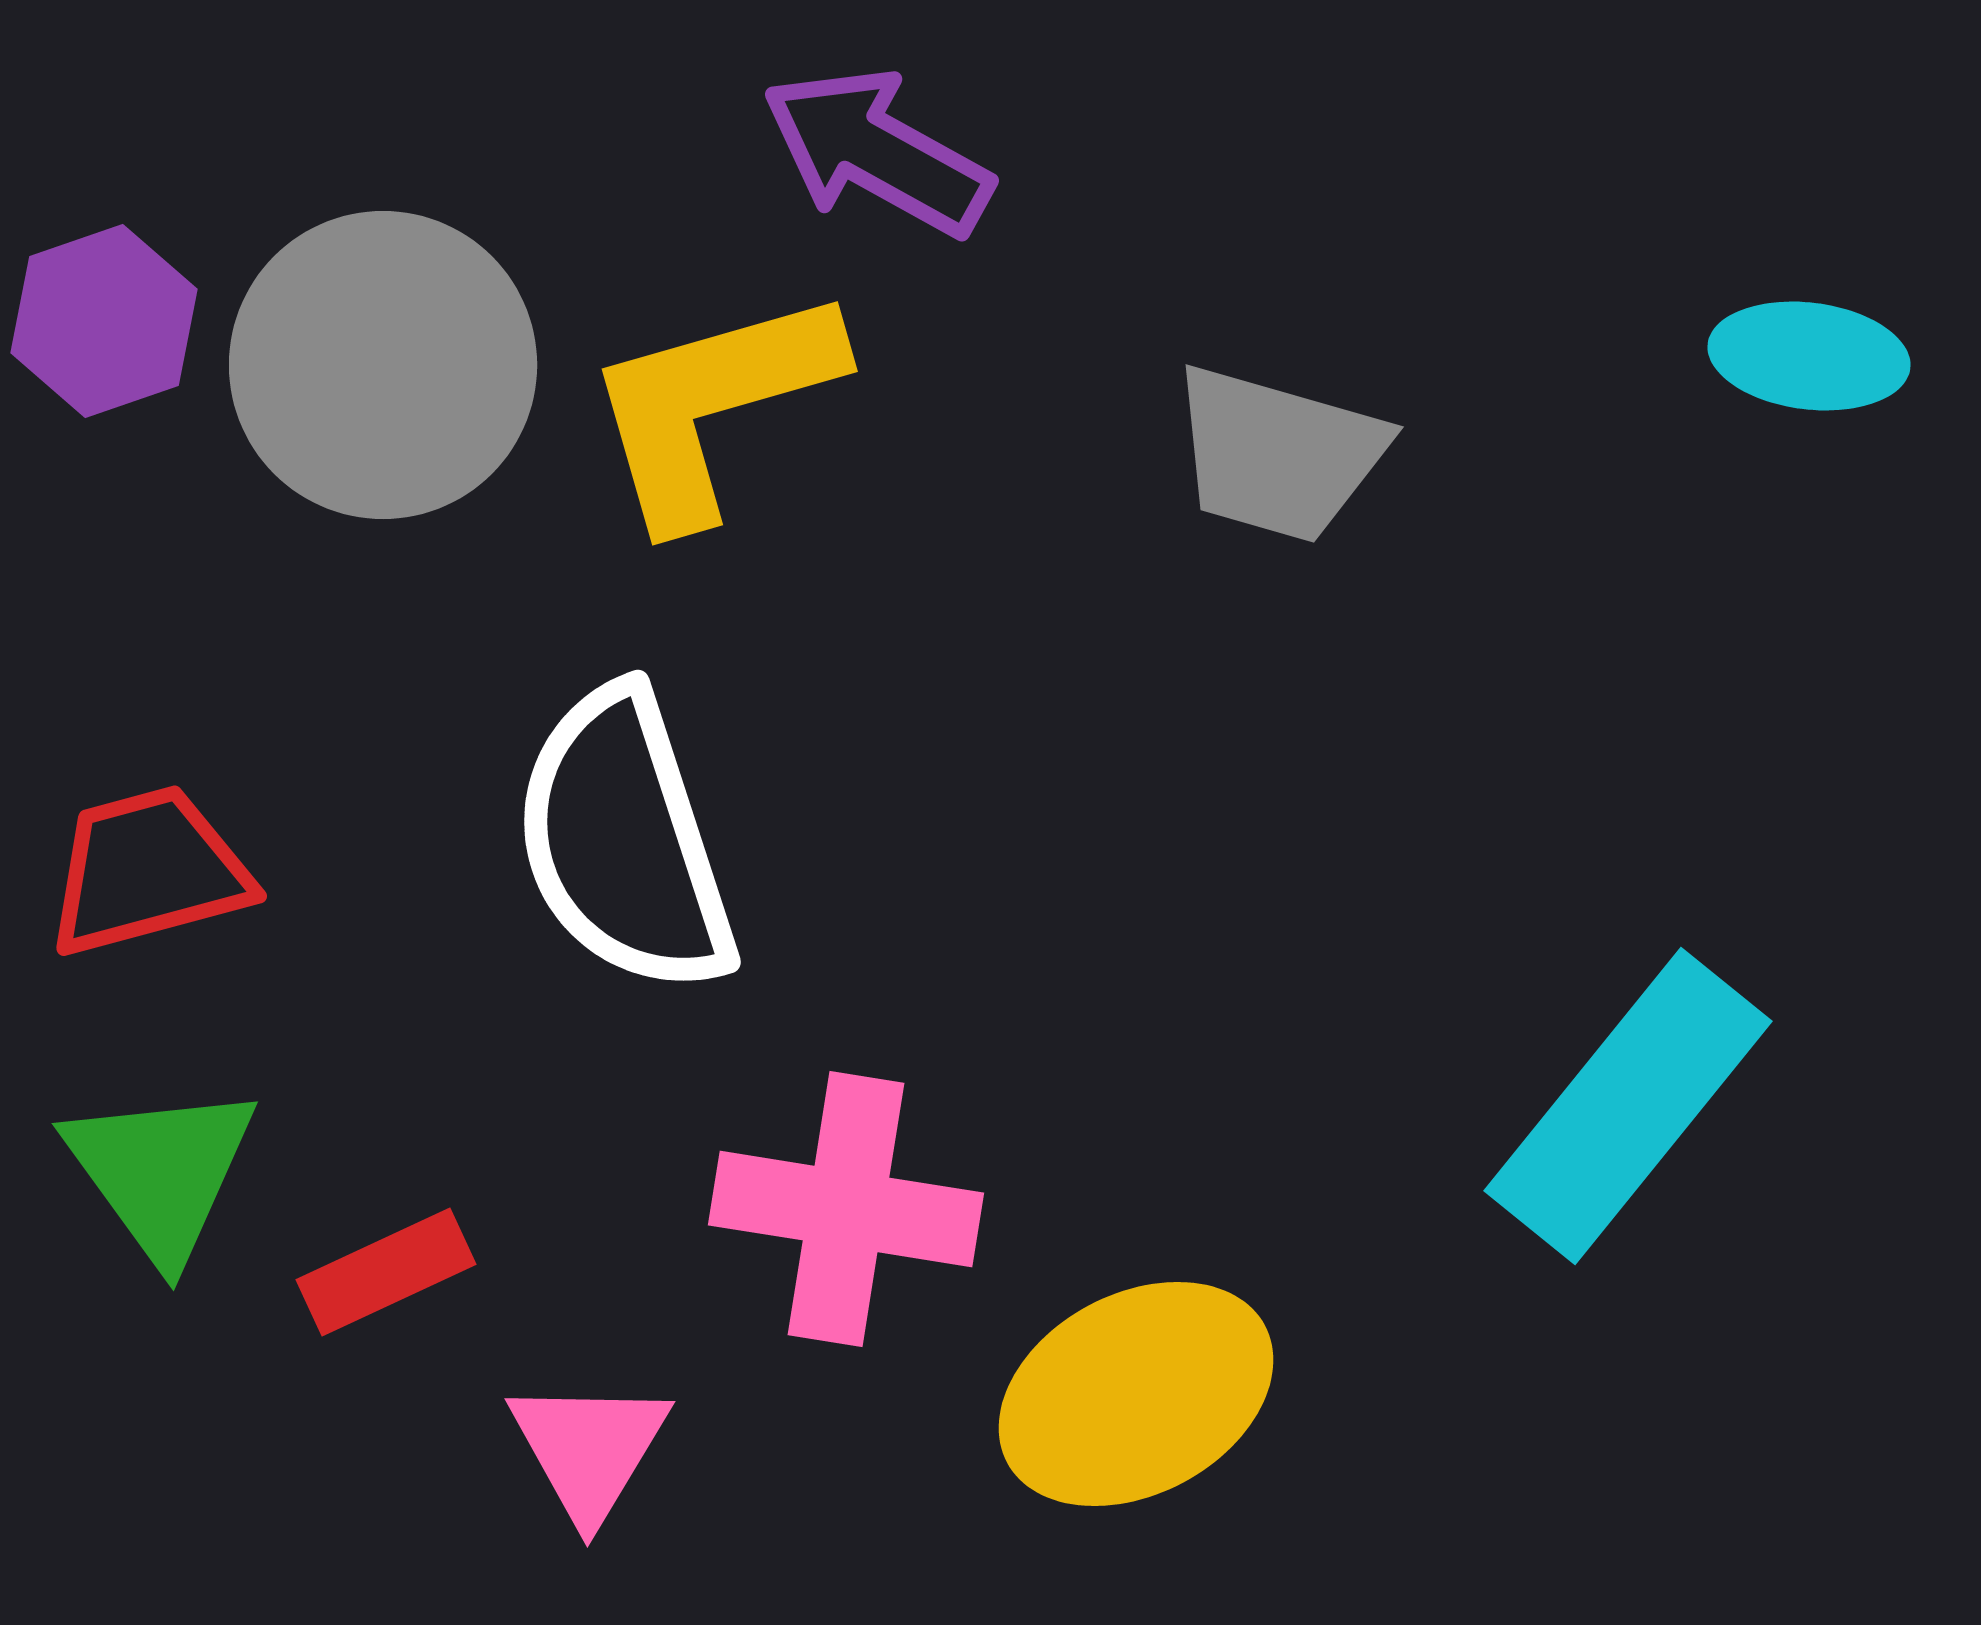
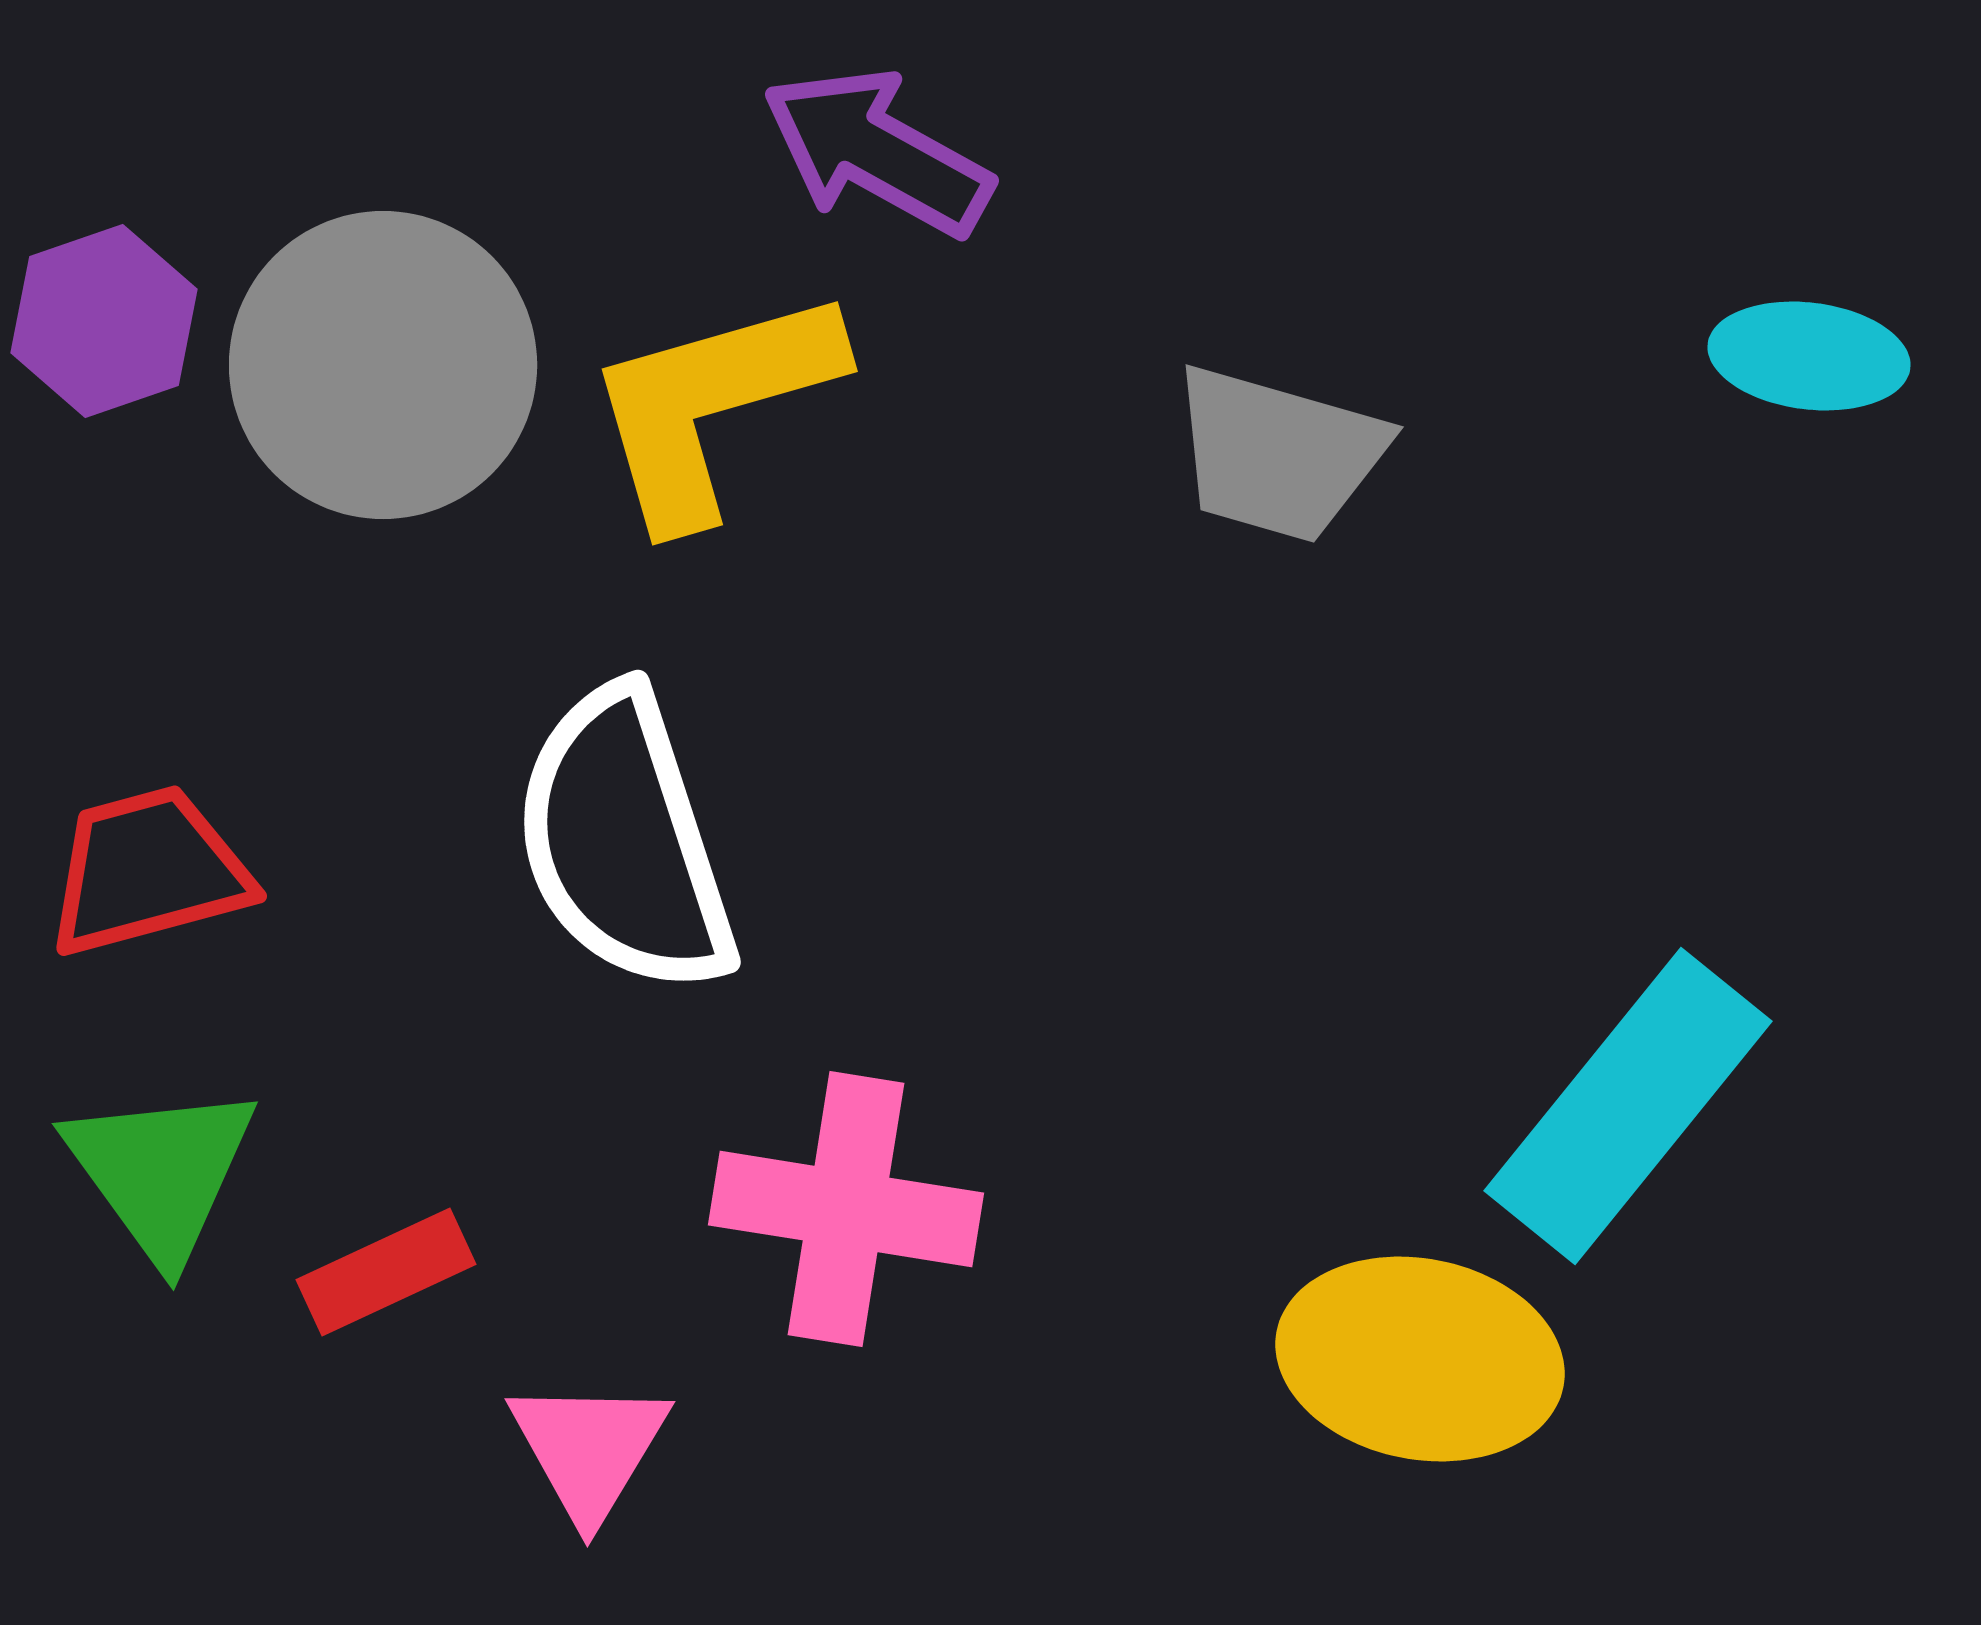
yellow ellipse: moved 284 px right, 35 px up; rotated 39 degrees clockwise
